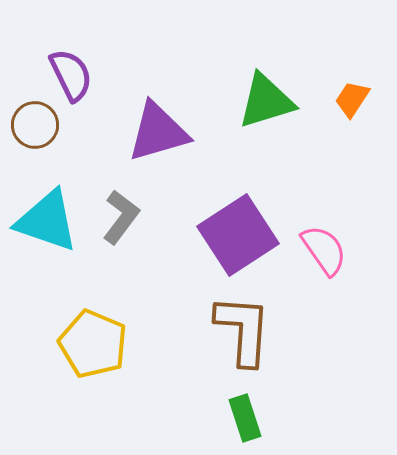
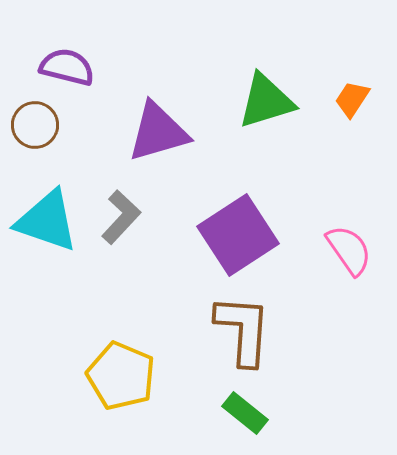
purple semicircle: moved 4 px left, 8 px up; rotated 50 degrees counterclockwise
gray L-shape: rotated 6 degrees clockwise
pink semicircle: moved 25 px right
yellow pentagon: moved 28 px right, 32 px down
green rectangle: moved 5 px up; rotated 33 degrees counterclockwise
